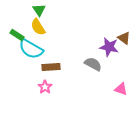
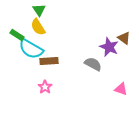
purple star: rotated 12 degrees clockwise
brown rectangle: moved 2 px left, 6 px up
